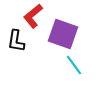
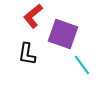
black L-shape: moved 11 px right, 13 px down
cyan line: moved 8 px right
